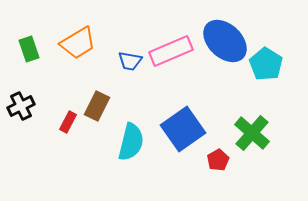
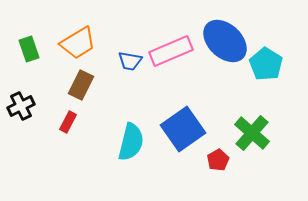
brown rectangle: moved 16 px left, 21 px up
